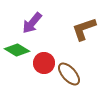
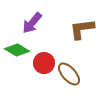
brown L-shape: moved 2 px left; rotated 12 degrees clockwise
